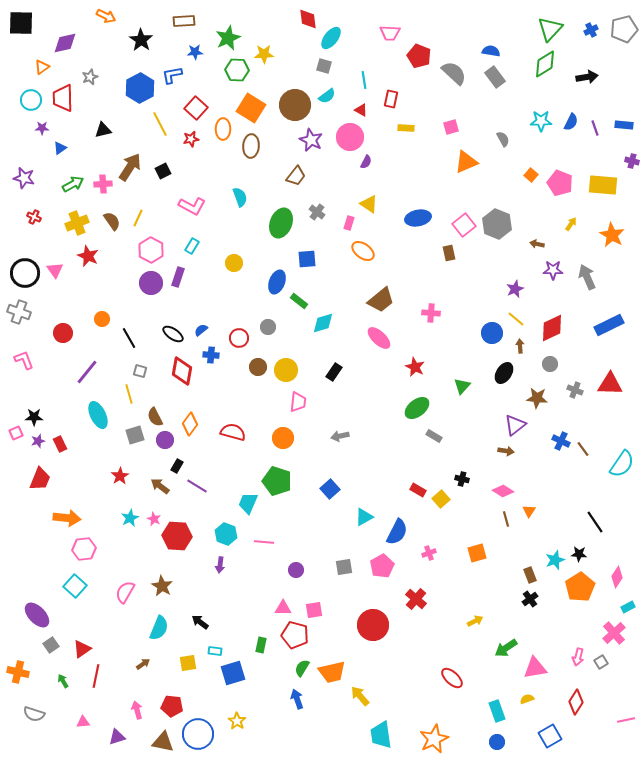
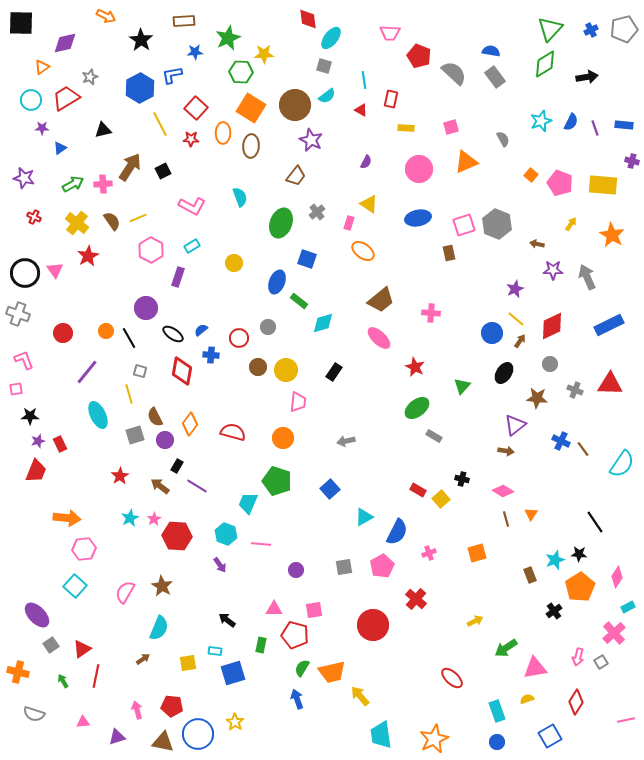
green hexagon at (237, 70): moved 4 px right, 2 px down
red trapezoid at (63, 98): moved 3 px right; rotated 60 degrees clockwise
cyan star at (541, 121): rotated 20 degrees counterclockwise
orange ellipse at (223, 129): moved 4 px down
pink circle at (350, 137): moved 69 px right, 32 px down
red star at (191, 139): rotated 14 degrees clockwise
gray cross at (317, 212): rotated 14 degrees clockwise
yellow line at (138, 218): rotated 42 degrees clockwise
yellow cross at (77, 223): rotated 30 degrees counterclockwise
pink square at (464, 225): rotated 20 degrees clockwise
cyan rectangle at (192, 246): rotated 28 degrees clockwise
red star at (88, 256): rotated 20 degrees clockwise
blue square at (307, 259): rotated 24 degrees clockwise
purple circle at (151, 283): moved 5 px left, 25 px down
gray cross at (19, 312): moved 1 px left, 2 px down
orange circle at (102, 319): moved 4 px right, 12 px down
red diamond at (552, 328): moved 2 px up
brown arrow at (520, 346): moved 5 px up; rotated 40 degrees clockwise
black star at (34, 417): moved 4 px left, 1 px up
pink square at (16, 433): moved 44 px up; rotated 16 degrees clockwise
gray arrow at (340, 436): moved 6 px right, 5 px down
red trapezoid at (40, 479): moved 4 px left, 8 px up
orange triangle at (529, 511): moved 2 px right, 3 px down
pink star at (154, 519): rotated 16 degrees clockwise
pink line at (264, 542): moved 3 px left, 2 px down
purple arrow at (220, 565): rotated 42 degrees counterclockwise
black cross at (530, 599): moved 24 px right, 12 px down
pink triangle at (283, 608): moved 9 px left, 1 px down
black arrow at (200, 622): moved 27 px right, 2 px up
brown arrow at (143, 664): moved 5 px up
yellow star at (237, 721): moved 2 px left, 1 px down
